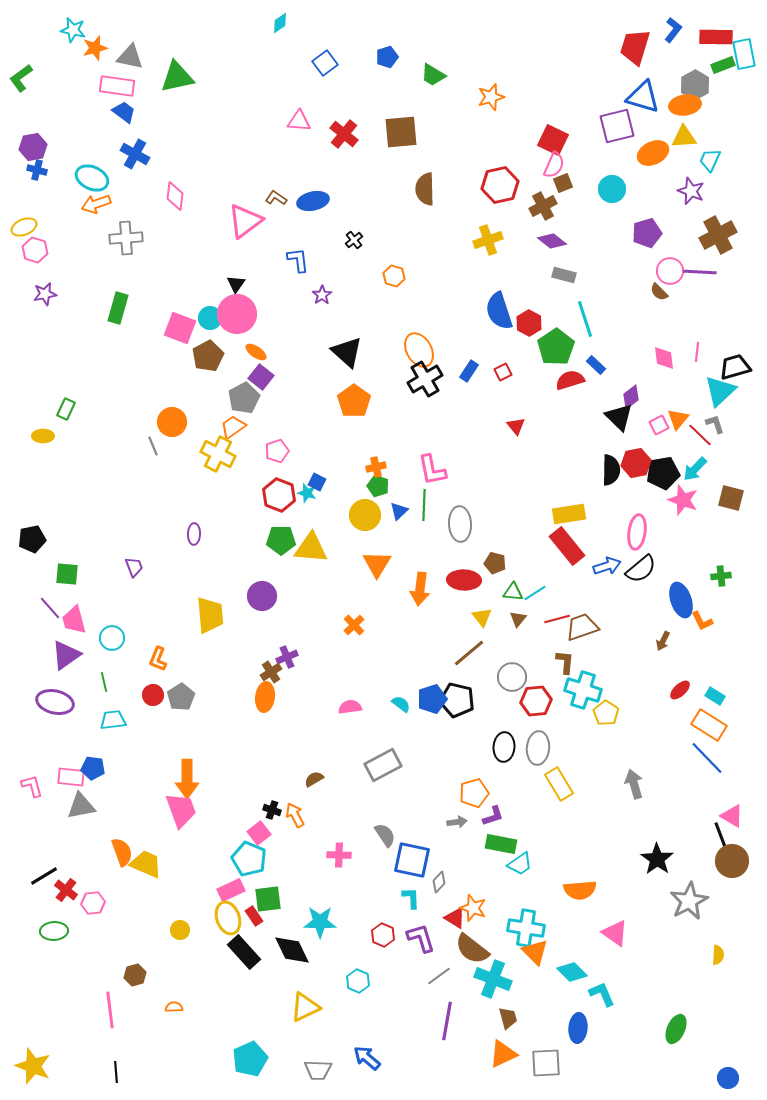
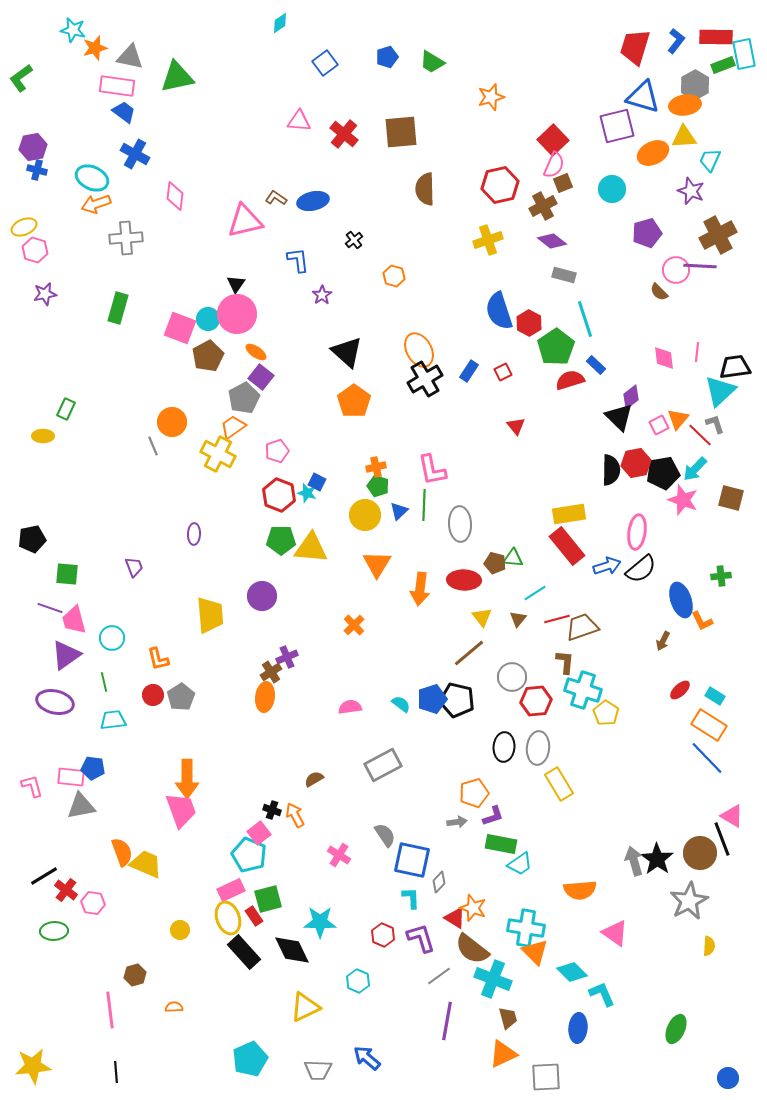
blue L-shape at (673, 30): moved 3 px right, 11 px down
green trapezoid at (433, 75): moved 1 px left, 13 px up
red square at (553, 140): rotated 20 degrees clockwise
pink triangle at (245, 221): rotated 24 degrees clockwise
pink circle at (670, 271): moved 6 px right, 1 px up
purple line at (700, 272): moved 6 px up
cyan circle at (210, 318): moved 2 px left, 1 px down
black trapezoid at (735, 367): rotated 8 degrees clockwise
green triangle at (513, 592): moved 34 px up
purple line at (50, 608): rotated 30 degrees counterclockwise
orange L-shape at (158, 659): rotated 35 degrees counterclockwise
gray arrow at (634, 784): moved 77 px down
pink cross at (339, 855): rotated 30 degrees clockwise
cyan pentagon at (249, 859): moved 4 px up
brown circle at (732, 861): moved 32 px left, 8 px up
green square at (268, 899): rotated 8 degrees counterclockwise
pink hexagon at (93, 903): rotated 15 degrees clockwise
yellow semicircle at (718, 955): moved 9 px left, 9 px up
gray square at (546, 1063): moved 14 px down
yellow star at (33, 1066): rotated 27 degrees counterclockwise
